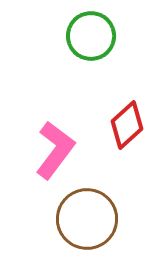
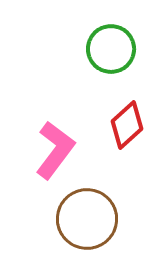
green circle: moved 20 px right, 13 px down
